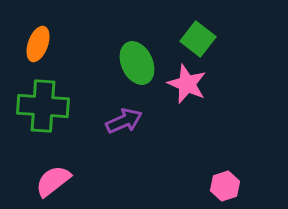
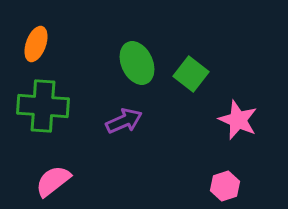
green square: moved 7 px left, 35 px down
orange ellipse: moved 2 px left
pink star: moved 51 px right, 36 px down
